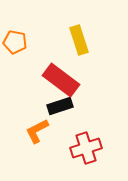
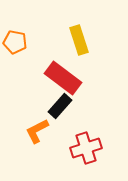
red rectangle: moved 2 px right, 2 px up
black rectangle: rotated 30 degrees counterclockwise
